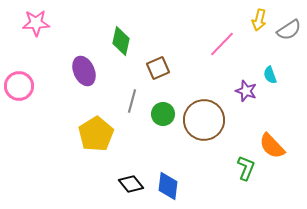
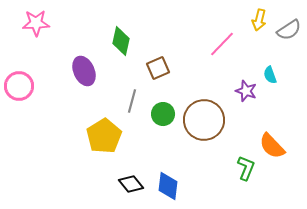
yellow pentagon: moved 8 px right, 2 px down
